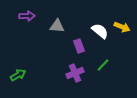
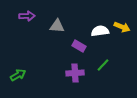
white semicircle: rotated 48 degrees counterclockwise
purple rectangle: rotated 40 degrees counterclockwise
purple cross: rotated 18 degrees clockwise
